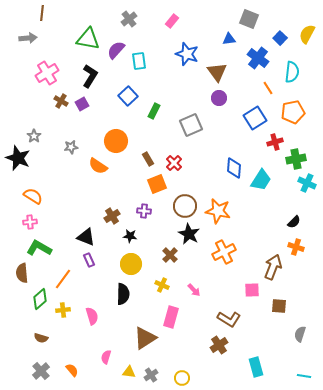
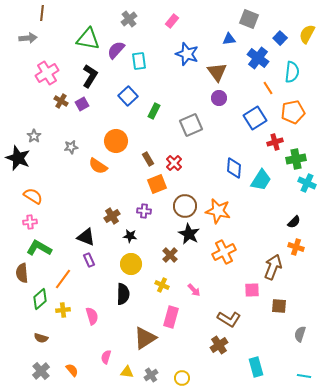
yellow triangle at (129, 372): moved 2 px left
